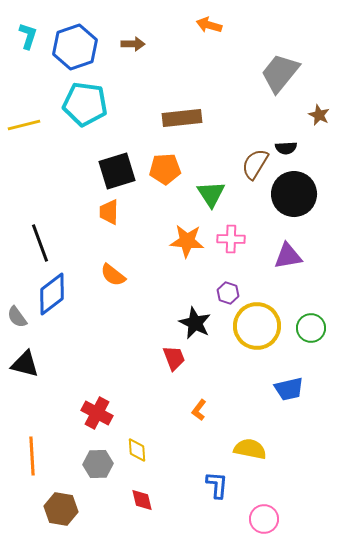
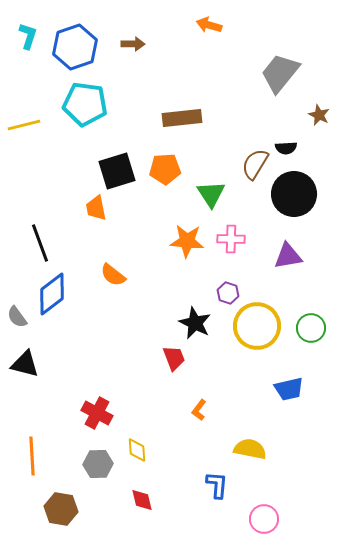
orange trapezoid: moved 13 px left, 4 px up; rotated 12 degrees counterclockwise
